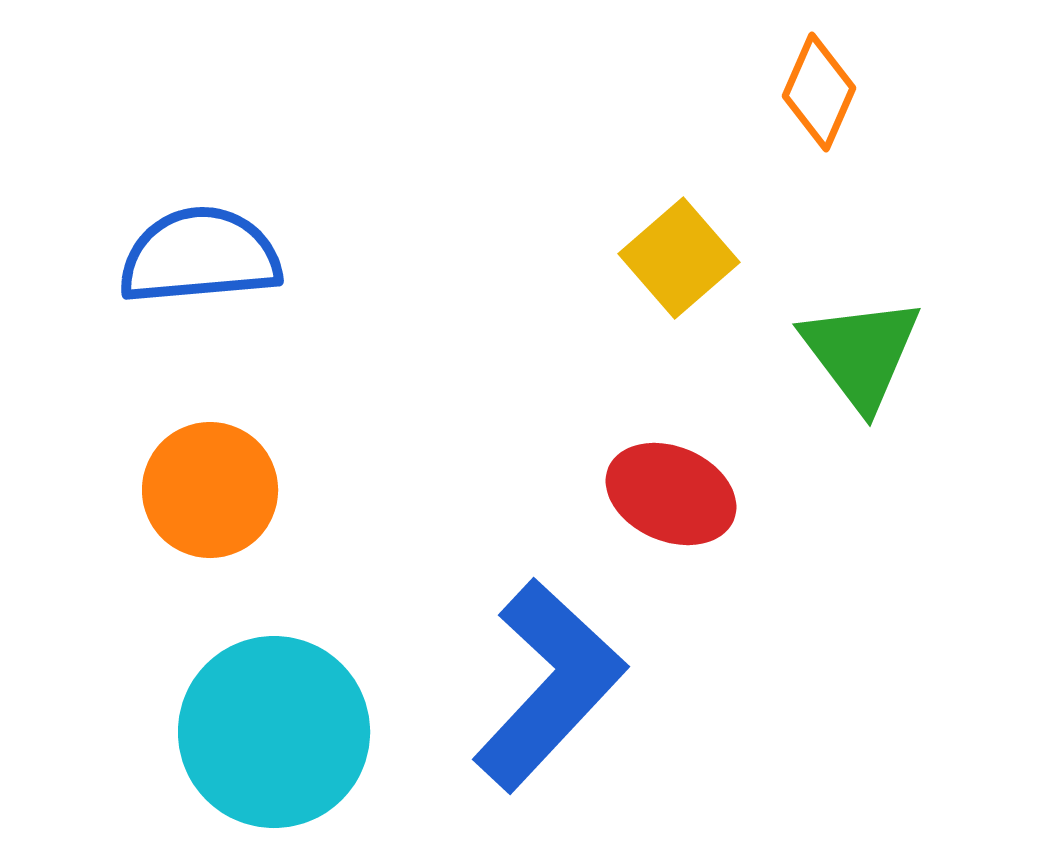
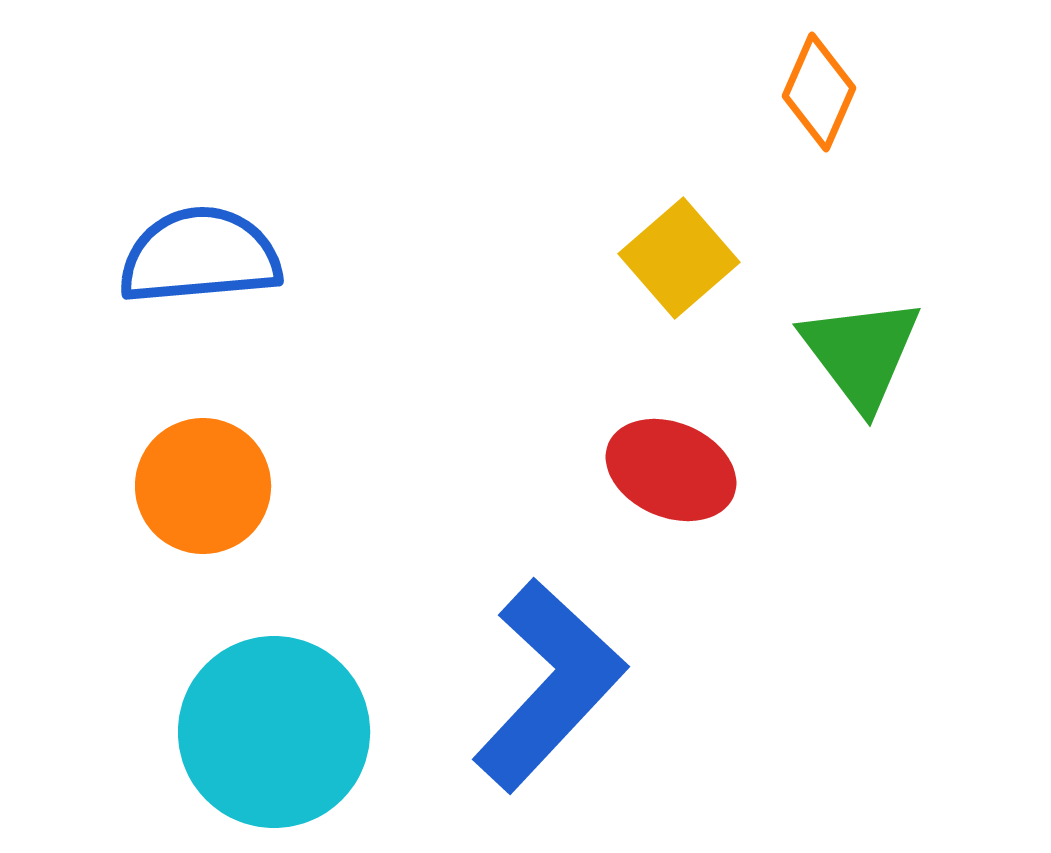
orange circle: moved 7 px left, 4 px up
red ellipse: moved 24 px up
